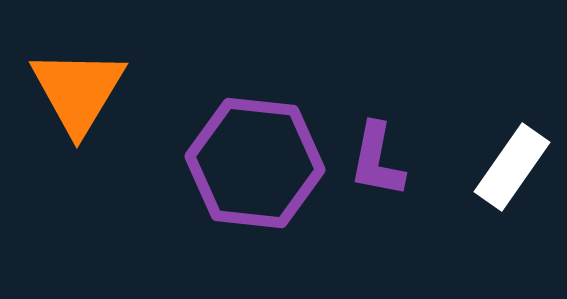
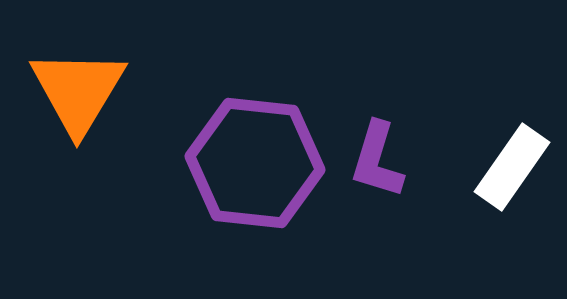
purple L-shape: rotated 6 degrees clockwise
